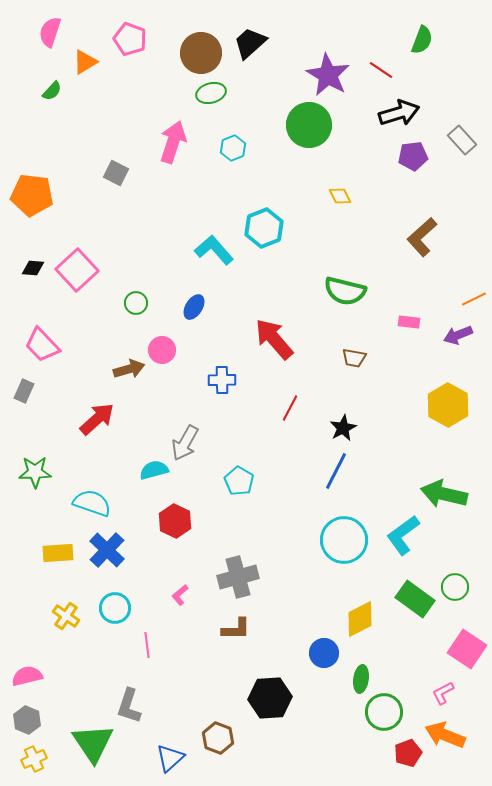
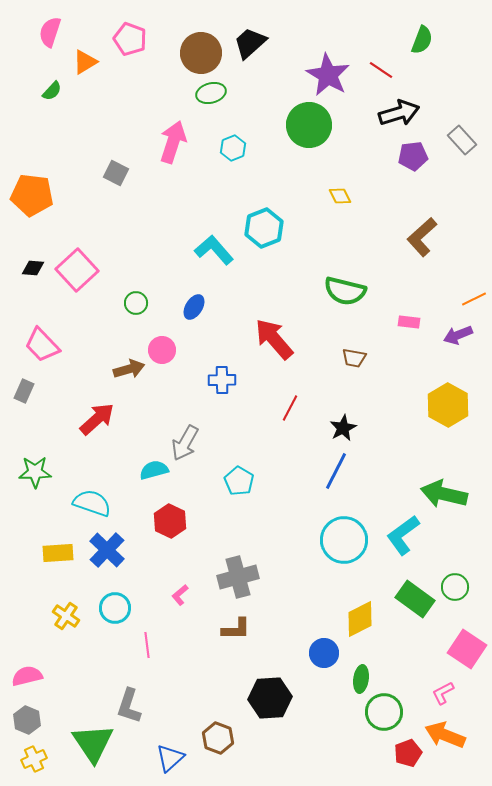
red hexagon at (175, 521): moved 5 px left
